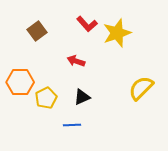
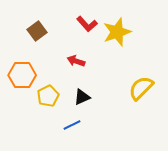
yellow star: moved 1 px up
orange hexagon: moved 2 px right, 7 px up
yellow pentagon: moved 2 px right, 2 px up
blue line: rotated 24 degrees counterclockwise
